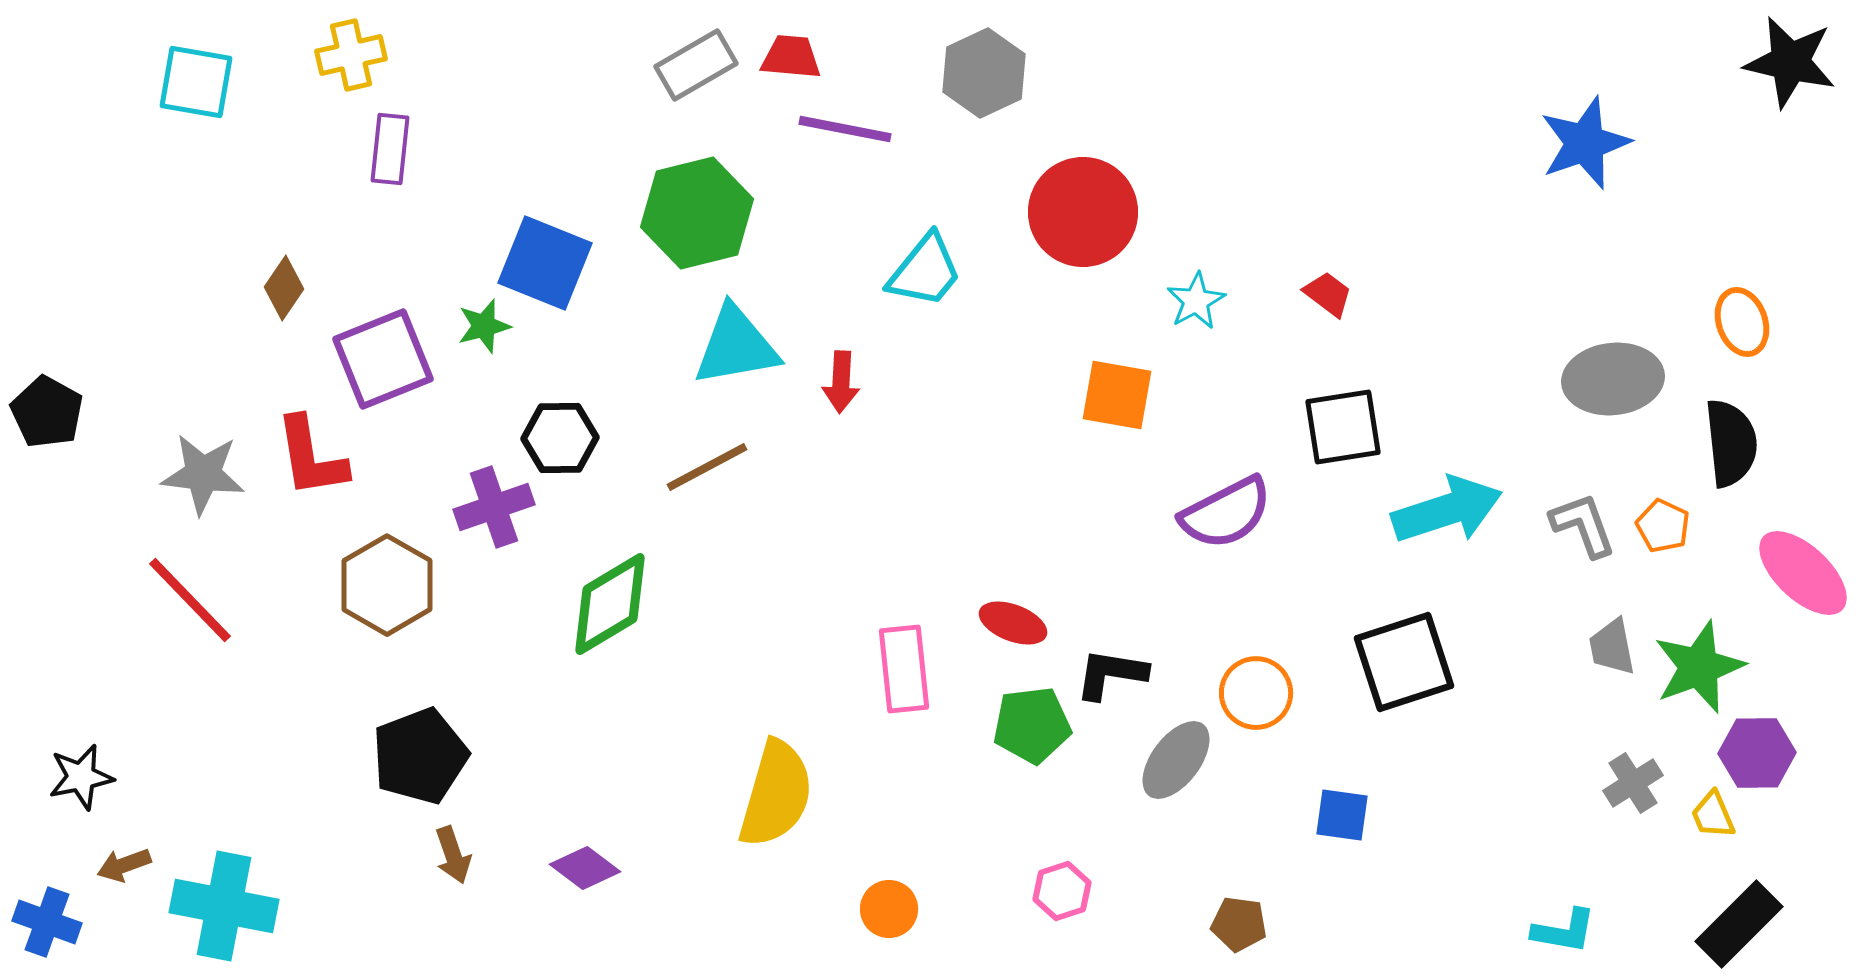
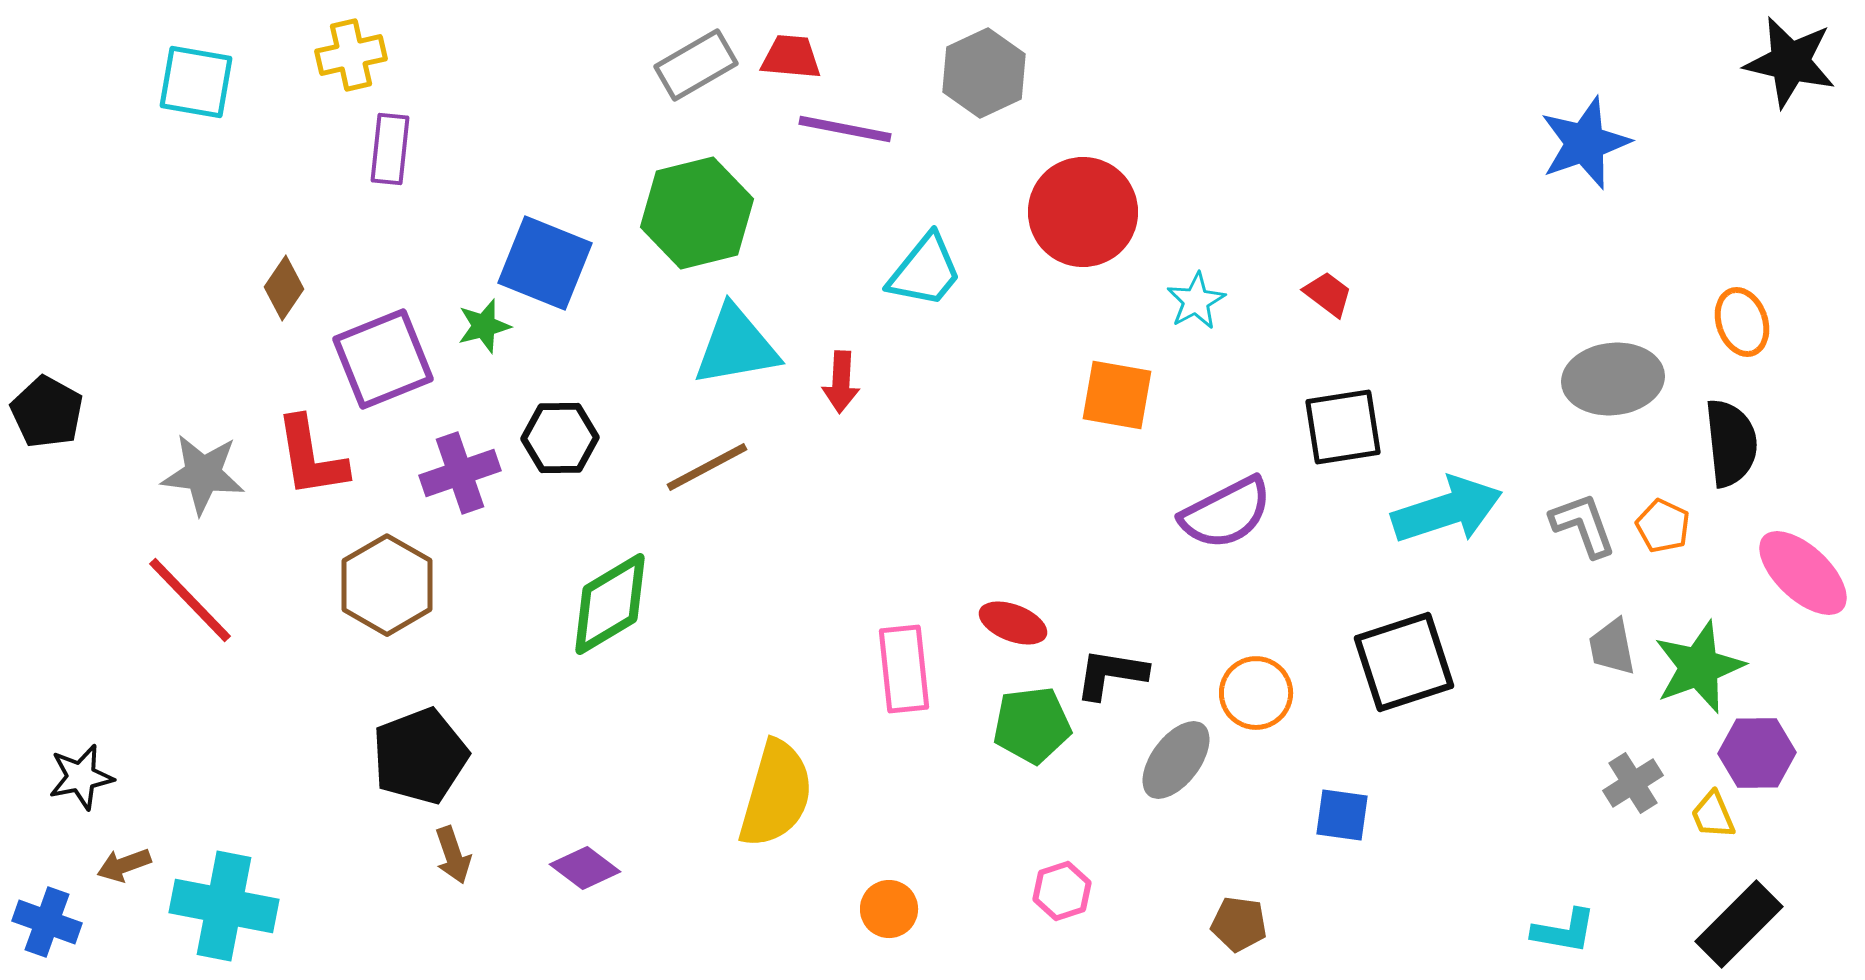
purple cross at (494, 507): moved 34 px left, 34 px up
